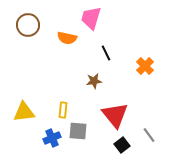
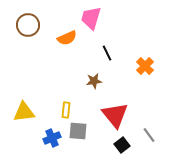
orange semicircle: rotated 36 degrees counterclockwise
black line: moved 1 px right
yellow rectangle: moved 3 px right
